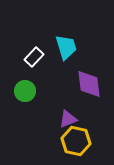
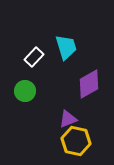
purple diamond: rotated 68 degrees clockwise
